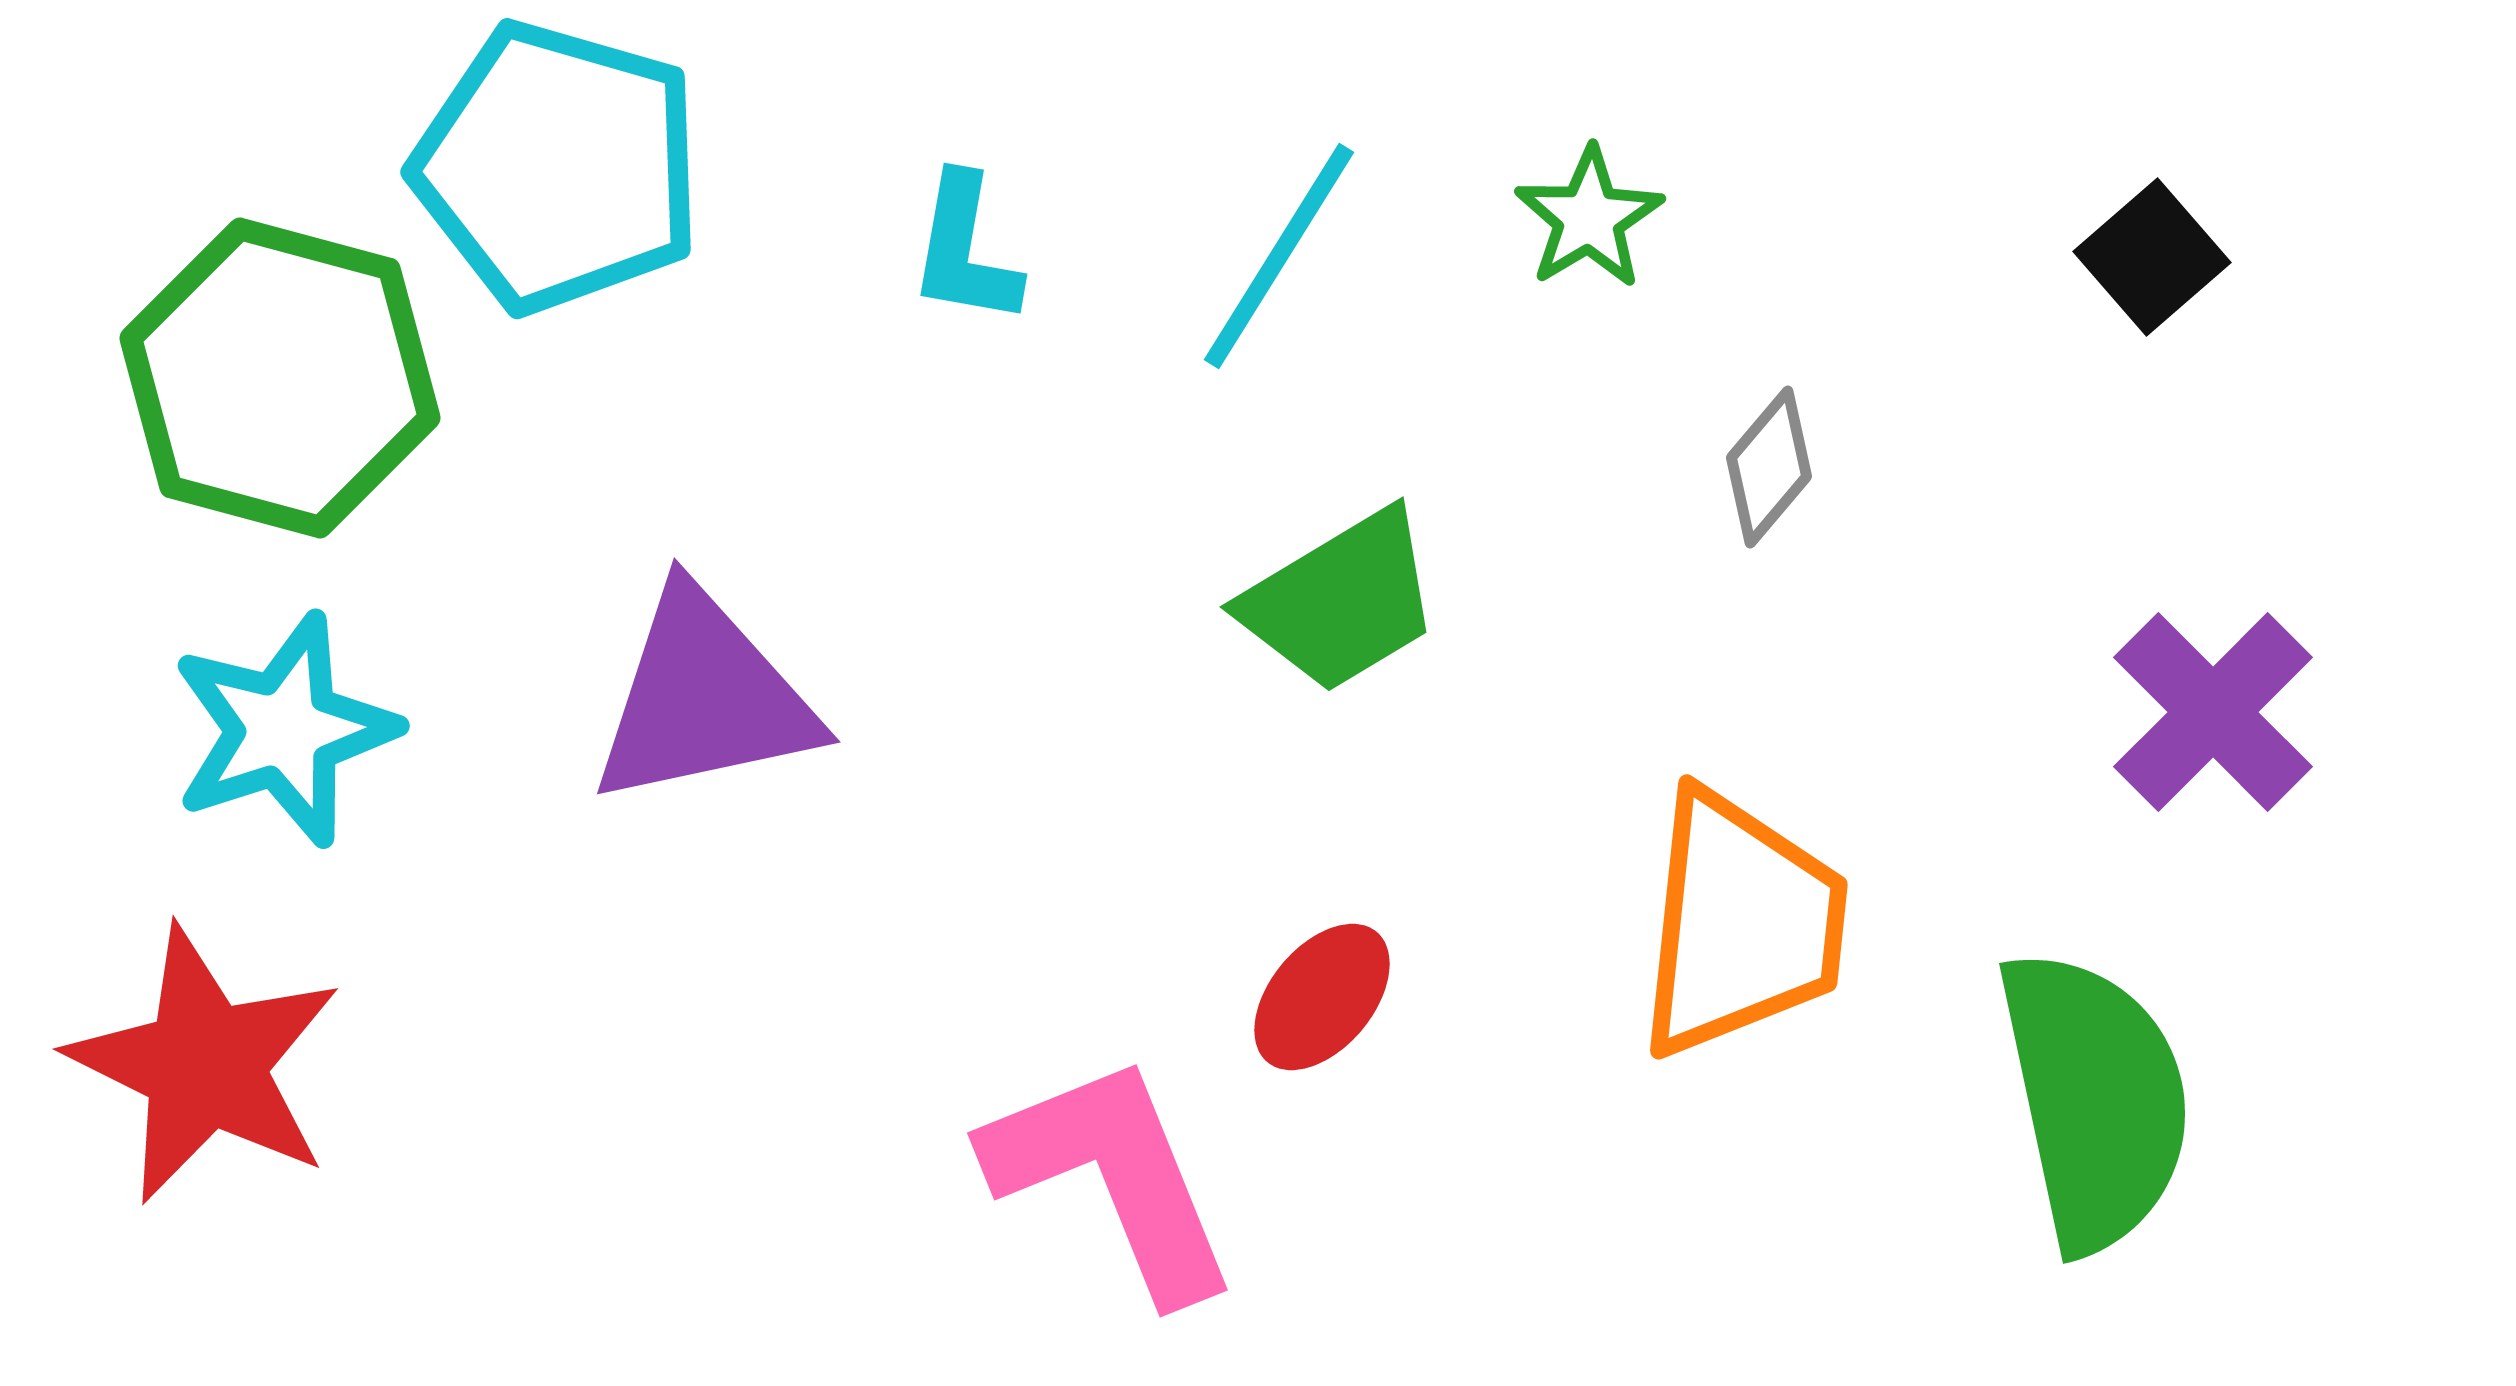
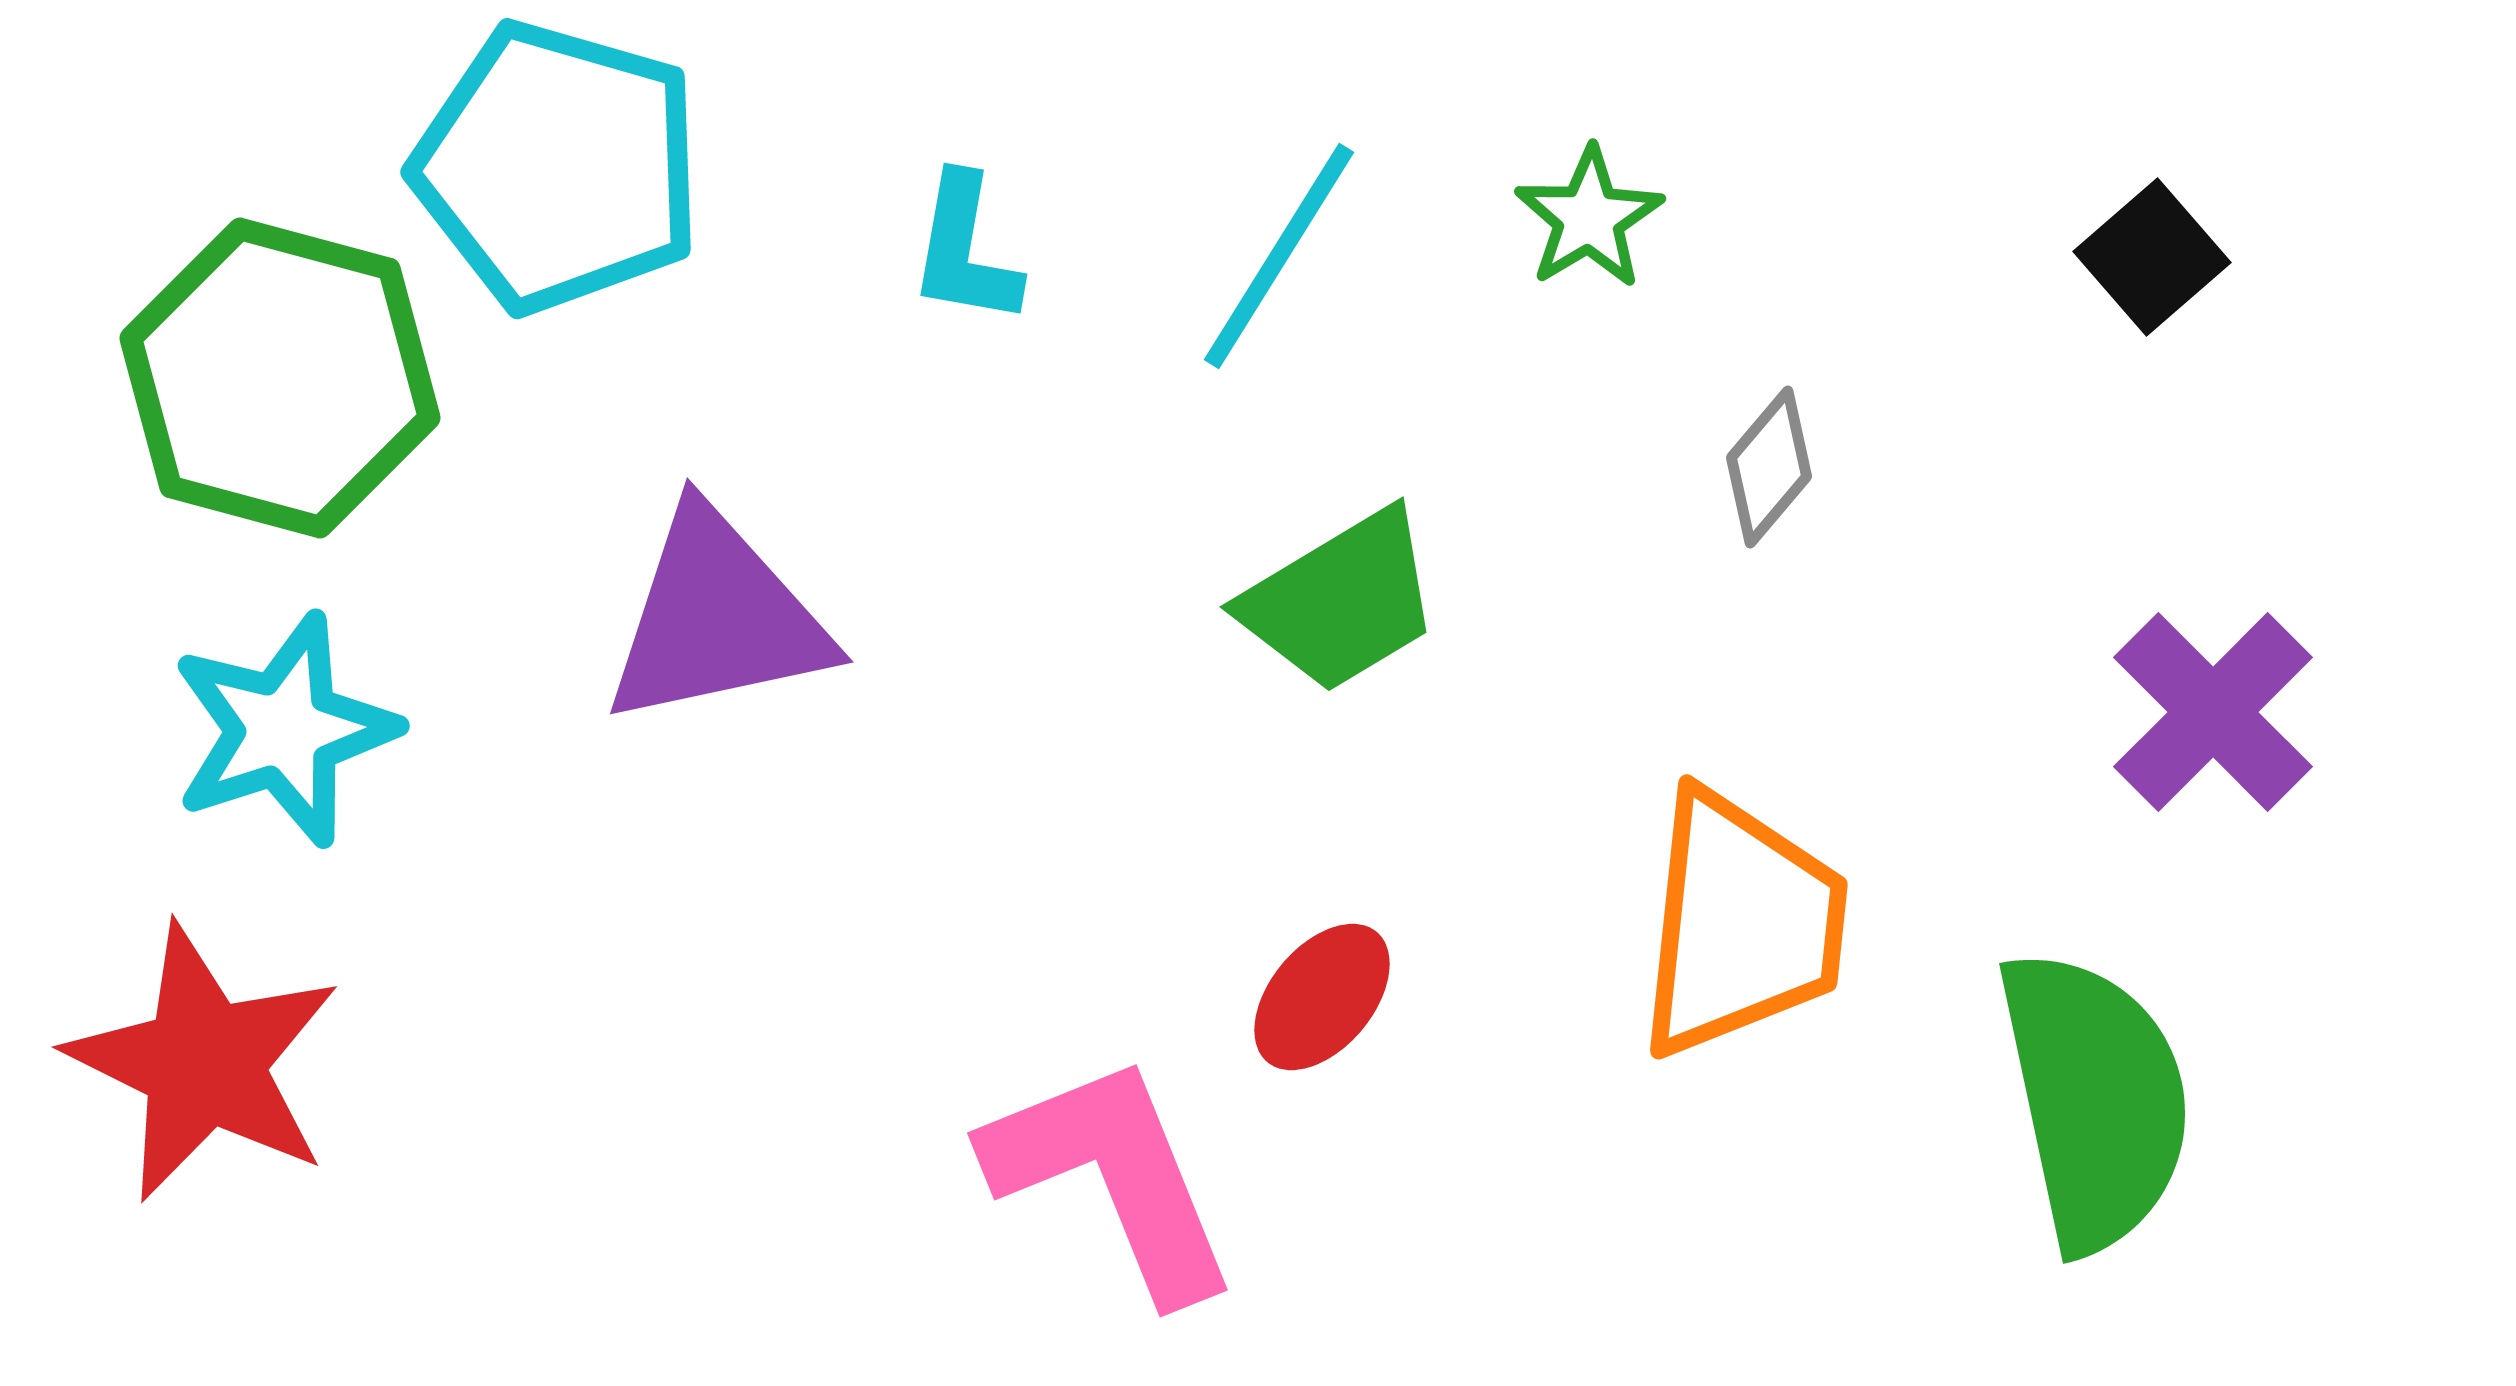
purple triangle: moved 13 px right, 80 px up
red star: moved 1 px left, 2 px up
